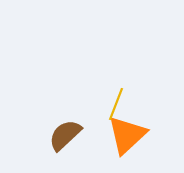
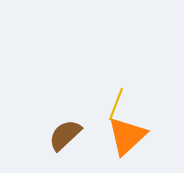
orange triangle: moved 1 px down
